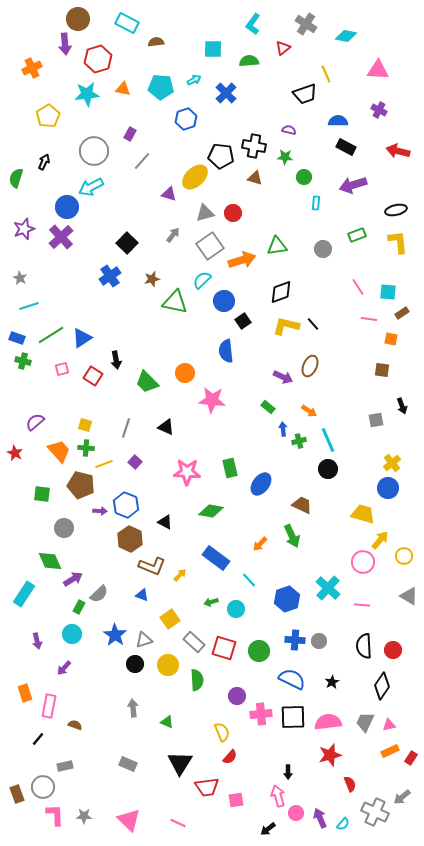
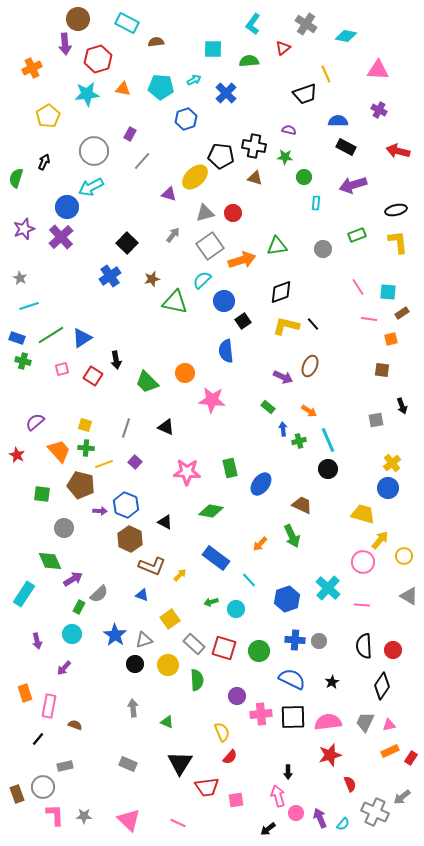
orange square at (391, 339): rotated 24 degrees counterclockwise
red star at (15, 453): moved 2 px right, 2 px down
gray rectangle at (194, 642): moved 2 px down
